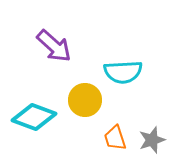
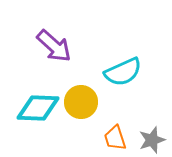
cyan semicircle: rotated 21 degrees counterclockwise
yellow circle: moved 4 px left, 2 px down
cyan diamond: moved 4 px right, 9 px up; rotated 18 degrees counterclockwise
